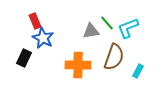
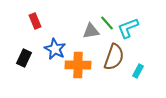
blue star: moved 12 px right, 11 px down
